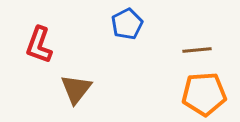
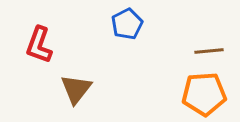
brown line: moved 12 px right, 1 px down
